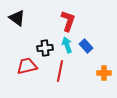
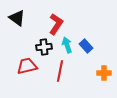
red L-shape: moved 12 px left, 3 px down; rotated 15 degrees clockwise
black cross: moved 1 px left, 1 px up
